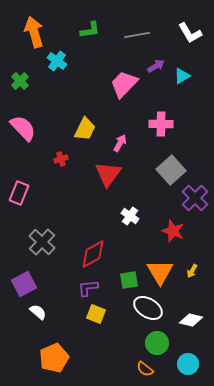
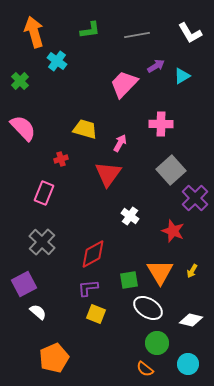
yellow trapezoid: rotated 100 degrees counterclockwise
pink rectangle: moved 25 px right
